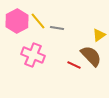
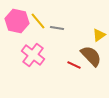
pink hexagon: rotated 20 degrees counterclockwise
pink cross: rotated 15 degrees clockwise
